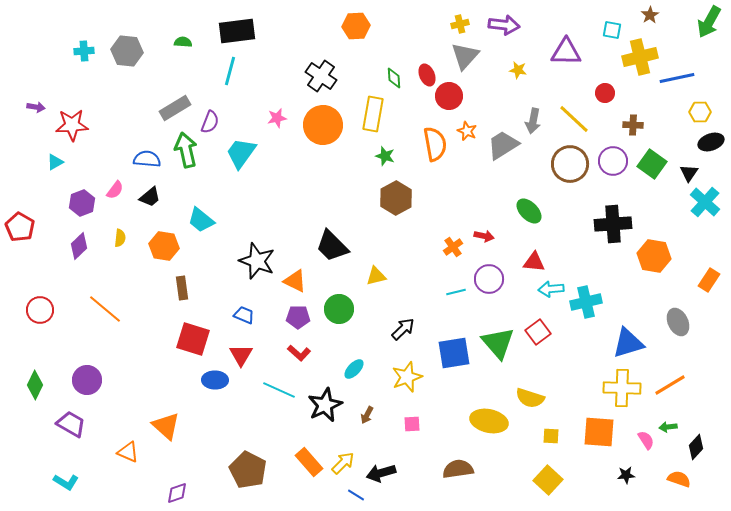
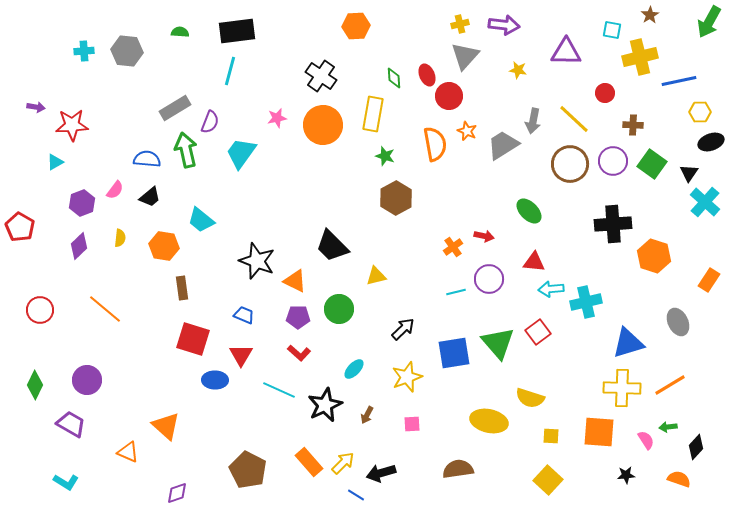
green semicircle at (183, 42): moved 3 px left, 10 px up
blue line at (677, 78): moved 2 px right, 3 px down
orange hexagon at (654, 256): rotated 8 degrees clockwise
